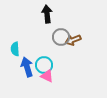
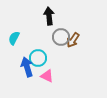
black arrow: moved 2 px right, 2 px down
brown arrow: rotated 35 degrees counterclockwise
cyan semicircle: moved 1 px left, 11 px up; rotated 32 degrees clockwise
cyan circle: moved 6 px left, 7 px up
